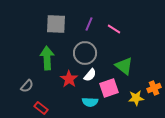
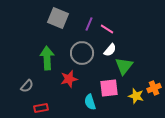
gray square: moved 2 px right, 6 px up; rotated 20 degrees clockwise
pink line: moved 7 px left
gray circle: moved 3 px left
green triangle: rotated 30 degrees clockwise
white semicircle: moved 20 px right, 25 px up
red star: rotated 24 degrees clockwise
pink square: rotated 12 degrees clockwise
yellow star: moved 2 px up; rotated 21 degrees clockwise
cyan semicircle: rotated 70 degrees clockwise
red rectangle: rotated 48 degrees counterclockwise
